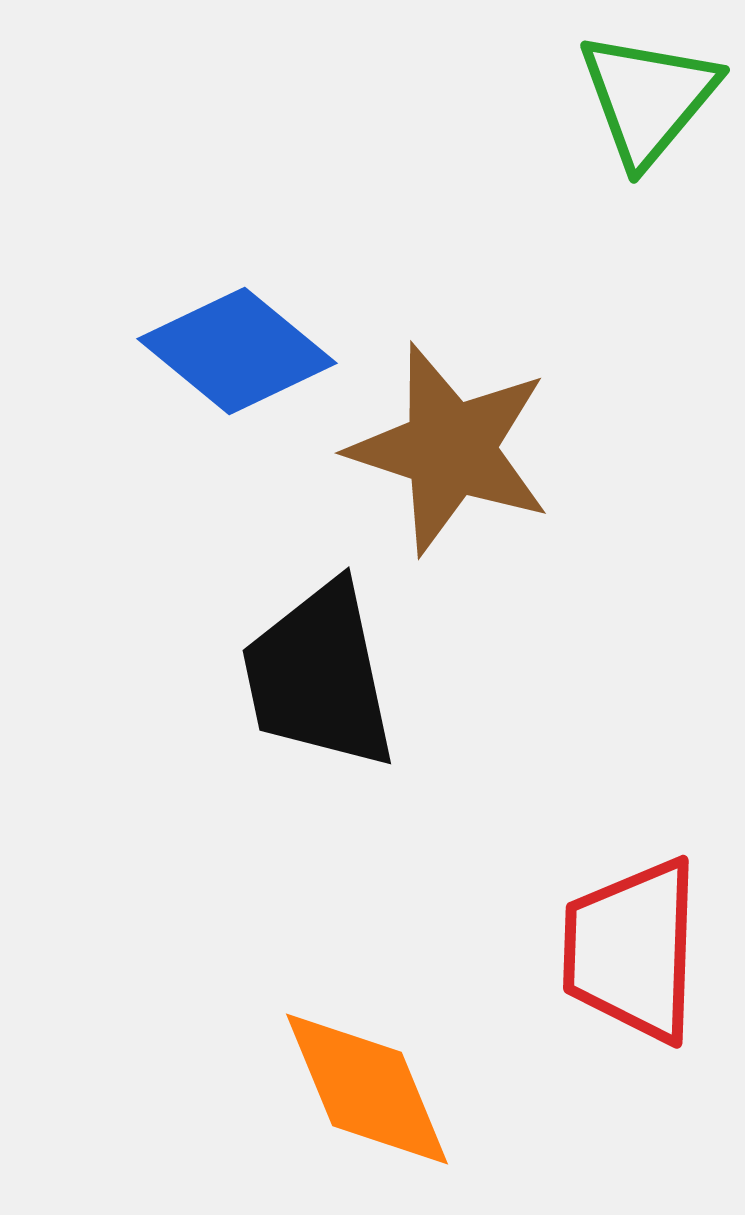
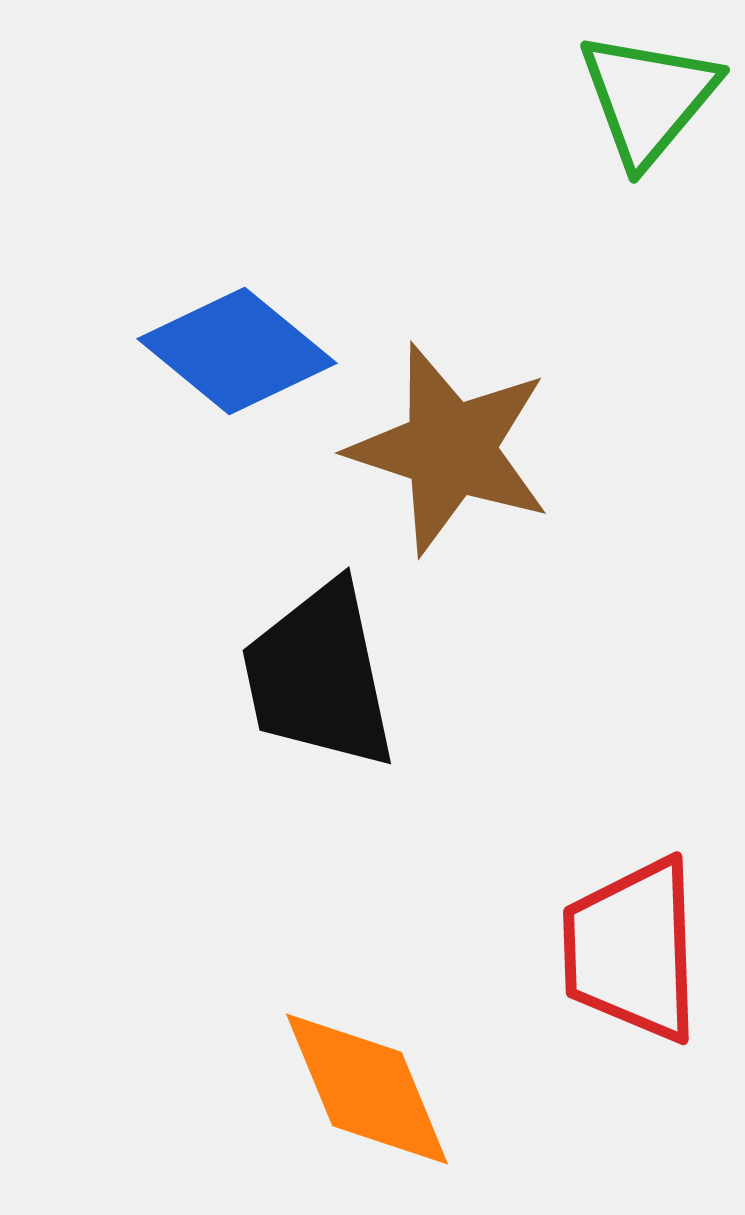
red trapezoid: rotated 4 degrees counterclockwise
